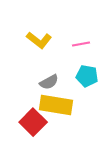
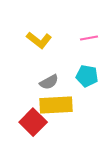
pink line: moved 8 px right, 6 px up
yellow rectangle: rotated 12 degrees counterclockwise
